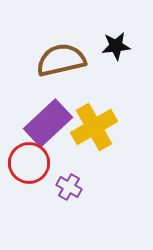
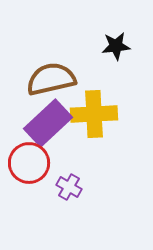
brown semicircle: moved 10 px left, 19 px down
yellow cross: moved 13 px up; rotated 27 degrees clockwise
